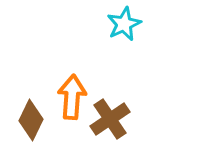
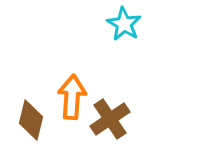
cyan star: rotated 16 degrees counterclockwise
brown diamond: rotated 12 degrees counterclockwise
